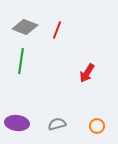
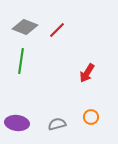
red line: rotated 24 degrees clockwise
orange circle: moved 6 px left, 9 px up
